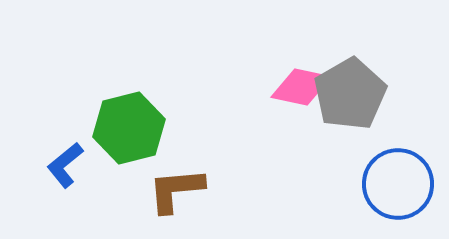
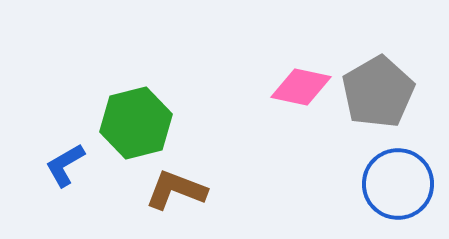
gray pentagon: moved 28 px right, 2 px up
green hexagon: moved 7 px right, 5 px up
blue L-shape: rotated 9 degrees clockwise
brown L-shape: rotated 26 degrees clockwise
